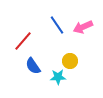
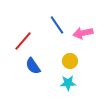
pink arrow: moved 6 px down; rotated 12 degrees clockwise
cyan star: moved 10 px right, 6 px down
